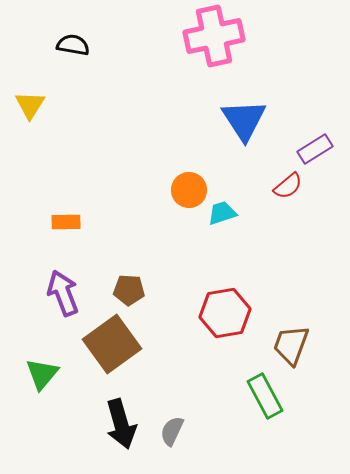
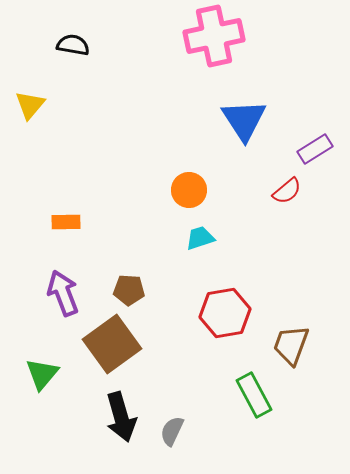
yellow triangle: rotated 8 degrees clockwise
red semicircle: moved 1 px left, 5 px down
cyan trapezoid: moved 22 px left, 25 px down
green rectangle: moved 11 px left, 1 px up
black arrow: moved 7 px up
